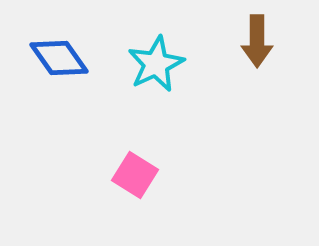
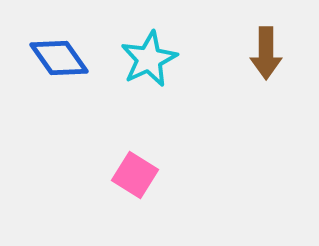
brown arrow: moved 9 px right, 12 px down
cyan star: moved 7 px left, 5 px up
